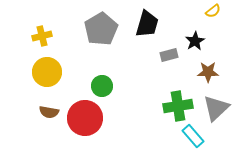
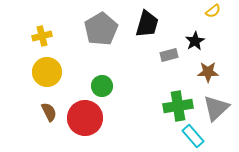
brown semicircle: rotated 126 degrees counterclockwise
